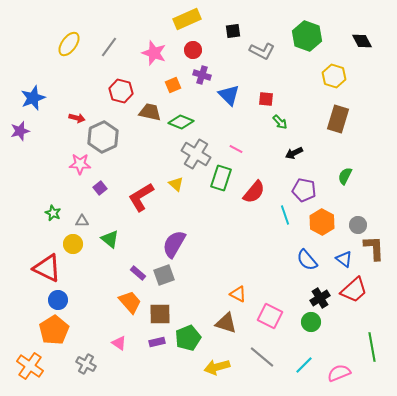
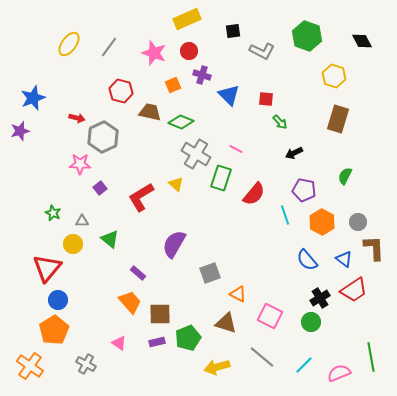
red circle at (193, 50): moved 4 px left, 1 px down
red semicircle at (254, 192): moved 2 px down
gray circle at (358, 225): moved 3 px up
red triangle at (47, 268): rotated 44 degrees clockwise
gray square at (164, 275): moved 46 px right, 2 px up
red trapezoid at (354, 290): rotated 8 degrees clockwise
green line at (372, 347): moved 1 px left, 10 px down
